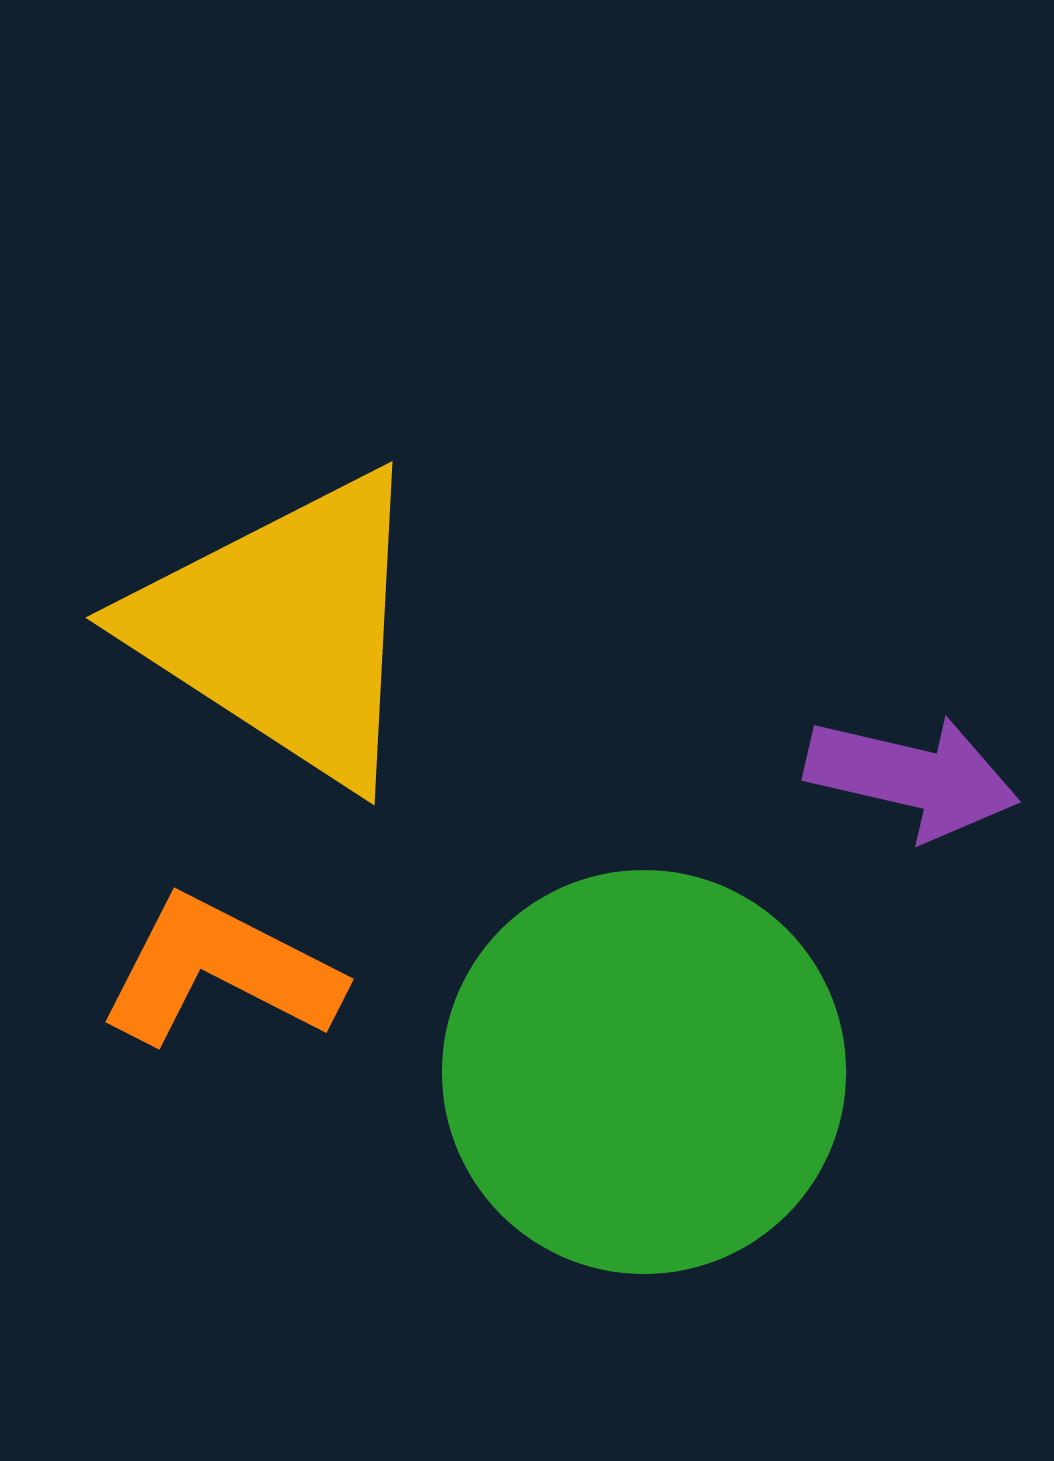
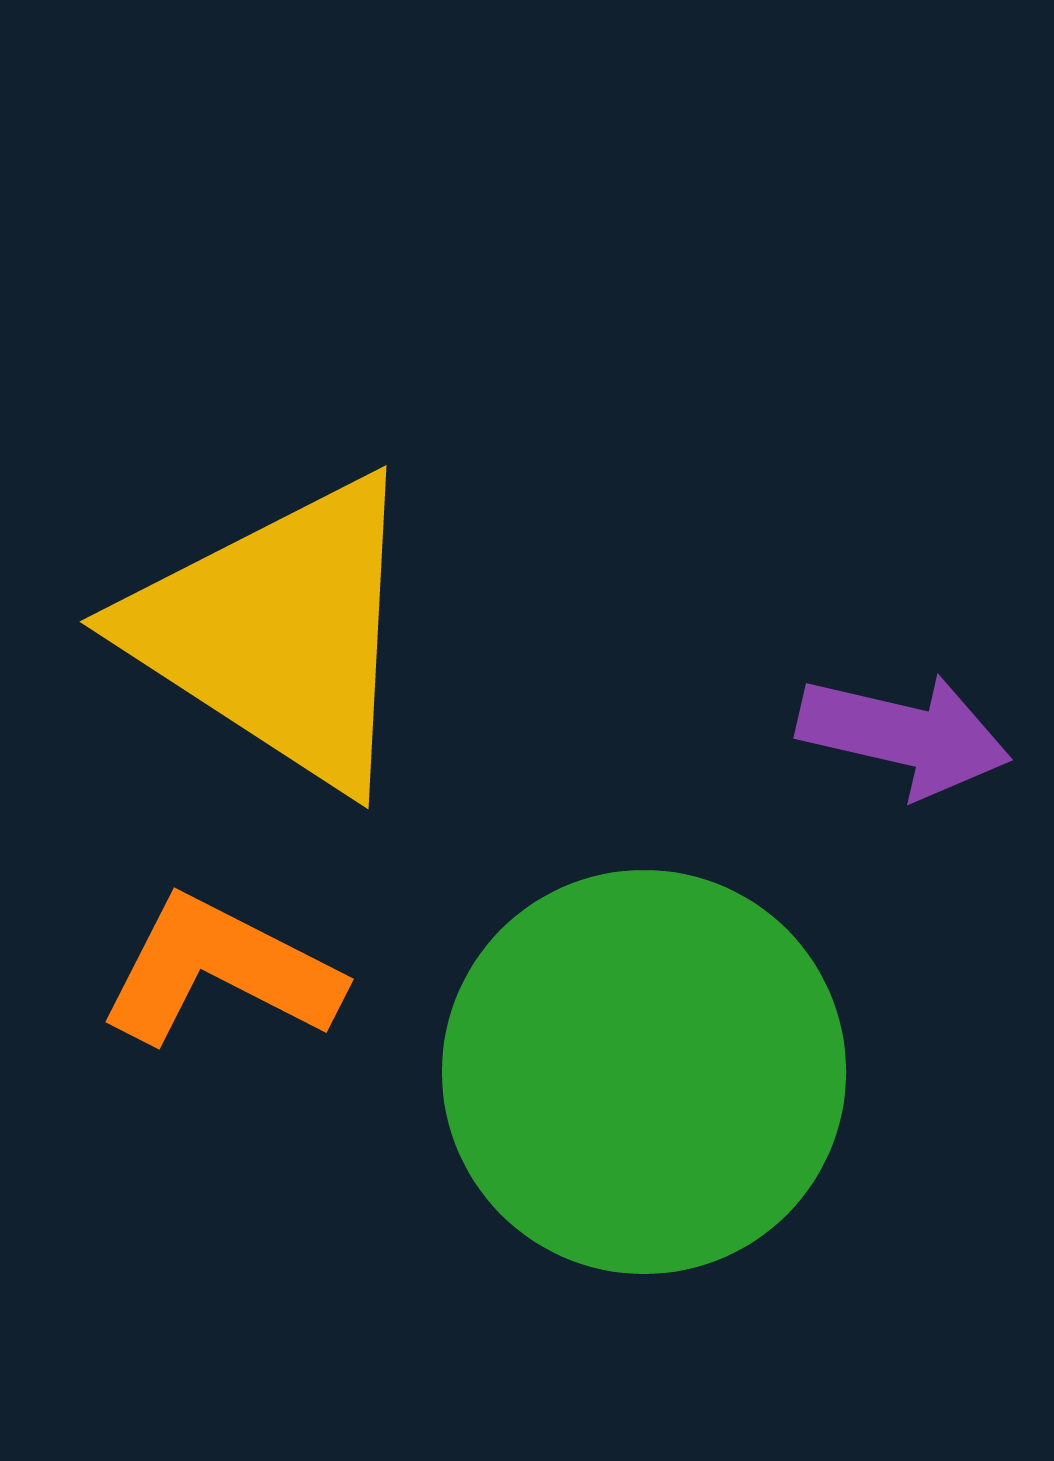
yellow triangle: moved 6 px left, 4 px down
purple arrow: moved 8 px left, 42 px up
